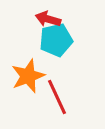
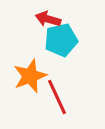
cyan pentagon: moved 5 px right
orange star: moved 2 px right
